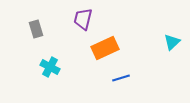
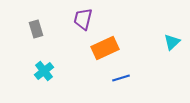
cyan cross: moved 6 px left, 4 px down; rotated 24 degrees clockwise
